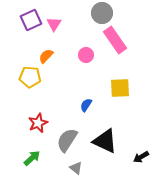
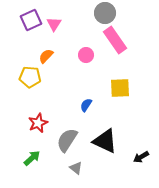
gray circle: moved 3 px right
